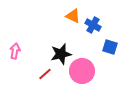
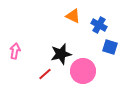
blue cross: moved 6 px right
pink circle: moved 1 px right
